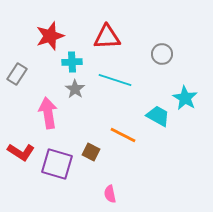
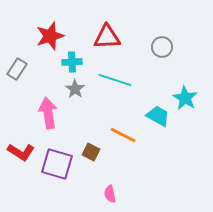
gray circle: moved 7 px up
gray rectangle: moved 5 px up
